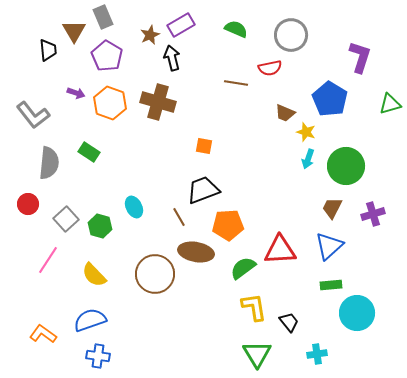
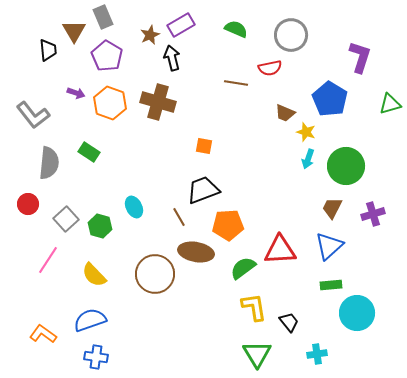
blue cross at (98, 356): moved 2 px left, 1 px down
